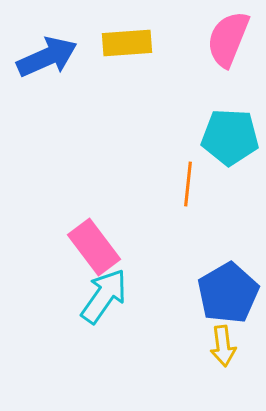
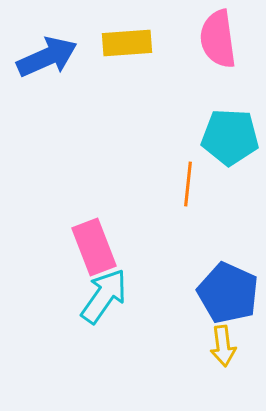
pink semicircle: moved 10 px left; rotated 30 degrees counterclockwise
pink rectangle: rotated 16 degrees clockwise
blue pentagon: rotated 18 degrees counterclockwise
